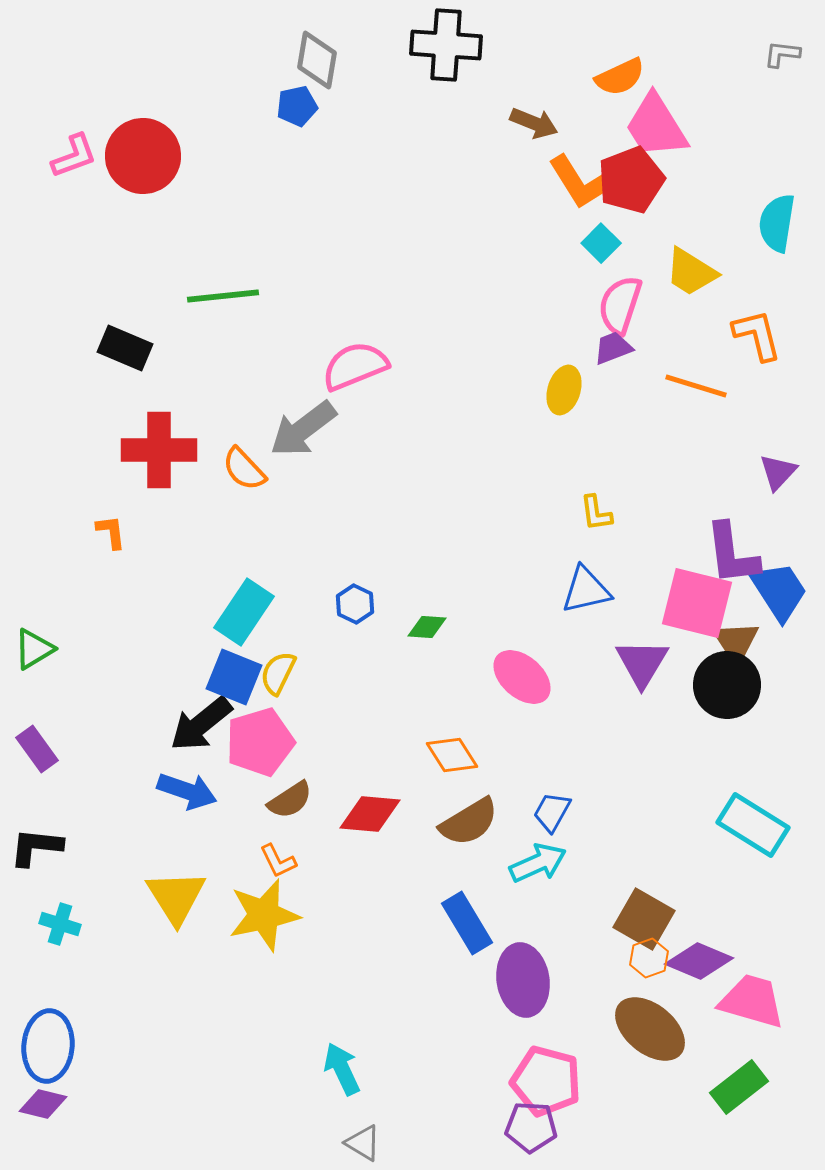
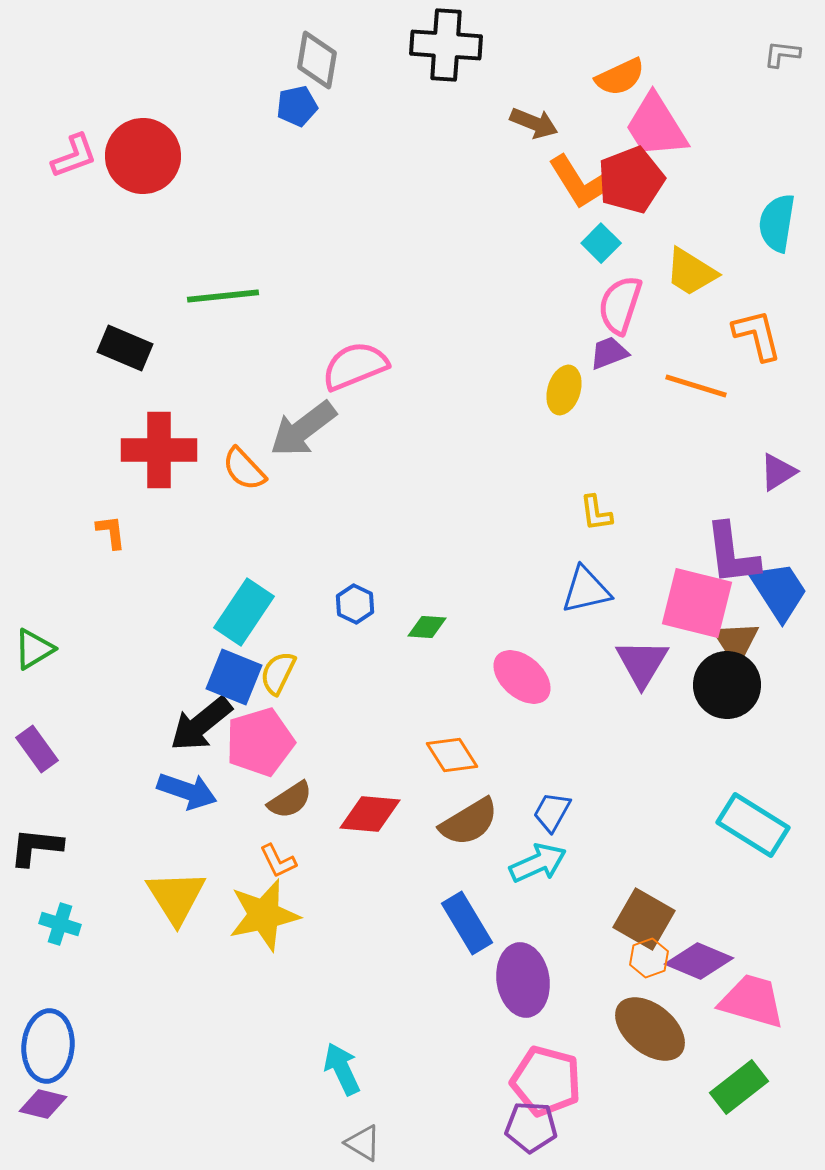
purple trapezoid at (613, 348): moved 4 px left, 5 px down
purple triangle at (778, 472): rotated 15 degrees clockwise
